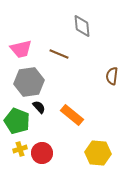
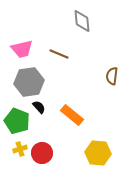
gray diamond: moved 5 px up
pink trapezoid: moved 1 px right
